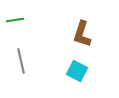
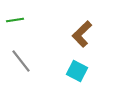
brown L-shape: rotated 28 degrees clockwise
gray line: rotated 25 degrees counterclockwise
